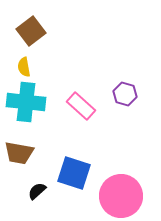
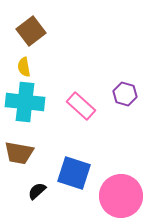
cyan cross: moved 1 px left
